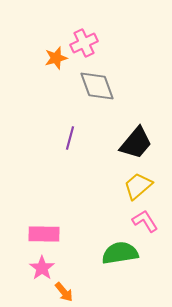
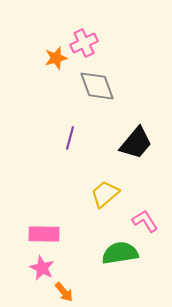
yellow trapezoid: moved 33 px left, 8 px down
pink star: rotated 10 degrees counterclockwise
